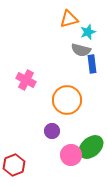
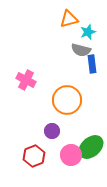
red hexagon: moved 20 px right, 9 px up
